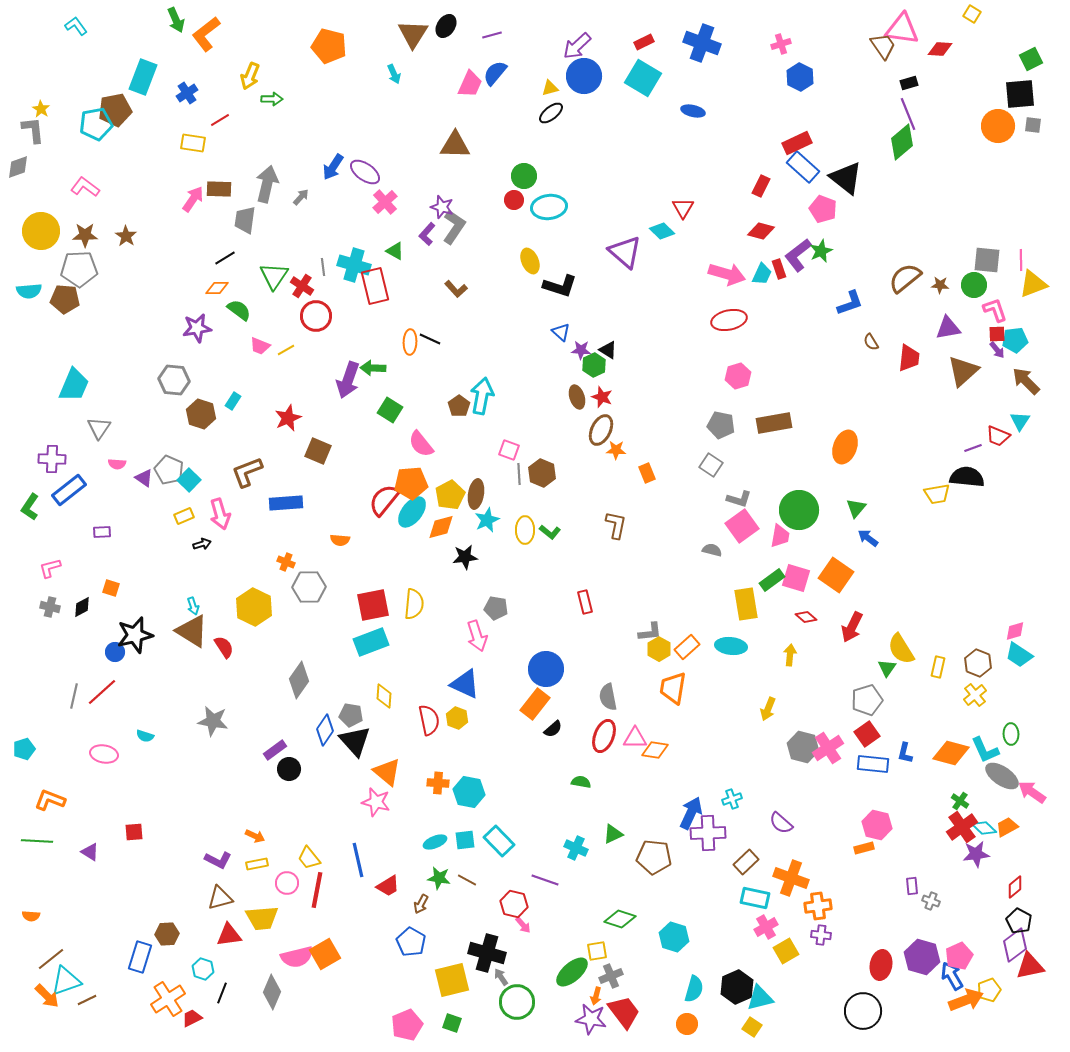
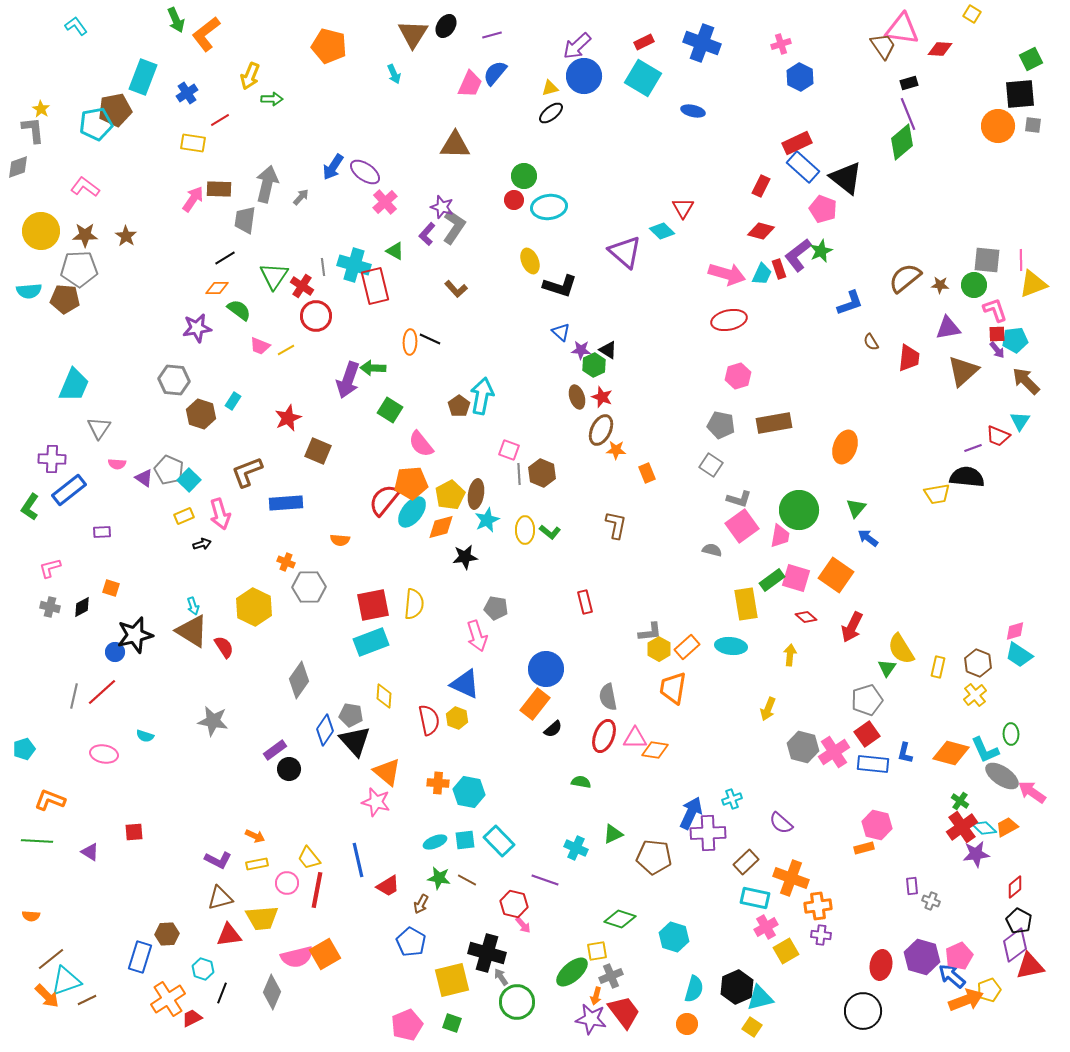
pink cross at (828, 748): moved 6 px right, 4 px down
blue arrow at (952, 976): rotated 20 degrees counterclockwise
